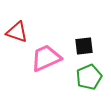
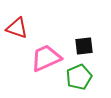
red triangle: moved 4 px up
green pentagon: moved 10 px left
